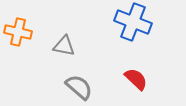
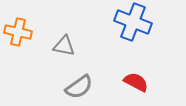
red semicircle: moved 3 px down; rotated 15 degrees counterclockwise
gray semicircle: rotated 104 degrees clockwise
